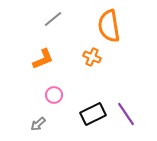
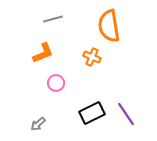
gray line: rotated 24 degrees clockwise
orange L-shape: moved 6 px up
pink circle: moved 2 px right, 12 px up
black rectangle: moved 1 px left, 1 px up
